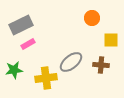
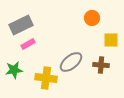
yellow cross: rotated 15 degrees clockwise
